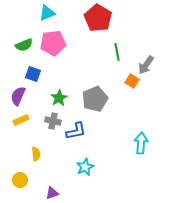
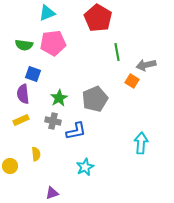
green semicircle: rotated 30 degrees clockwise
gray arrow: rotated 42 degrees clockwise
purple semicircle: moved 5 px right, 2 px up; rotated 30 degrees counterclockwise
yellow circle: moved 10 px left, 14 px up
